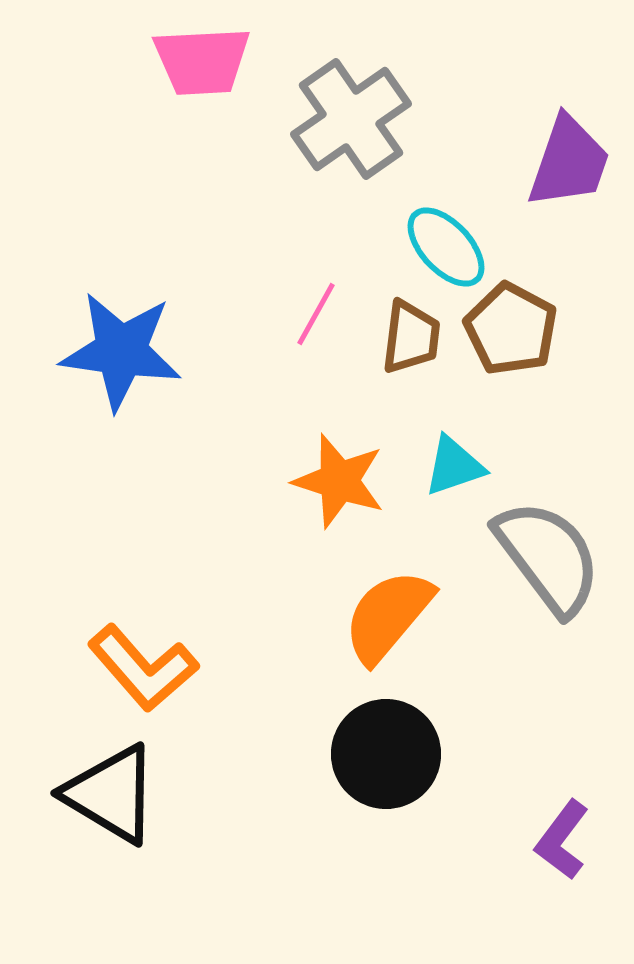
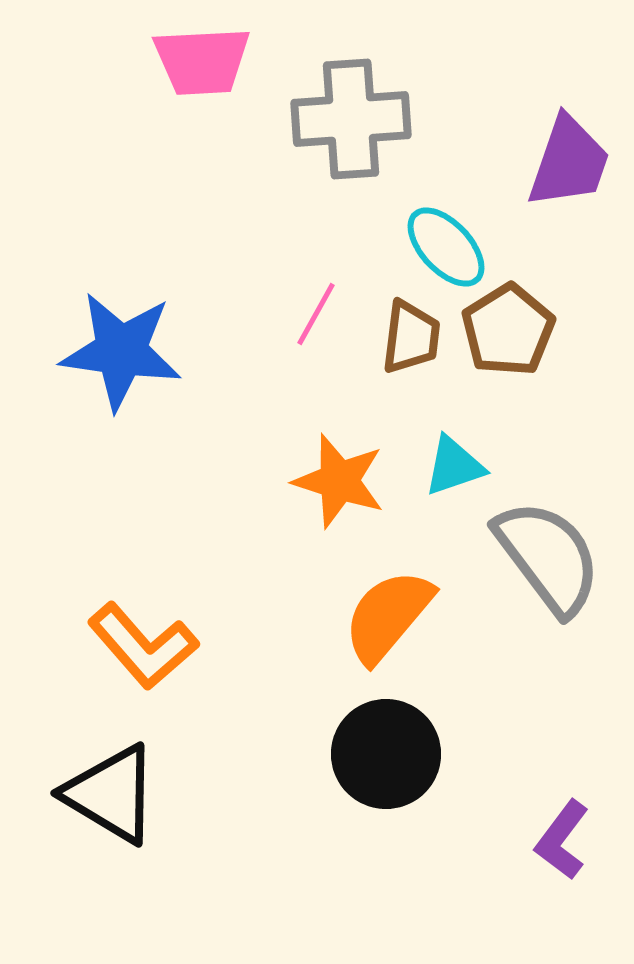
gray cross: rotated 31 degrees clockwise
brown pentagon: moved 3 px left, 1 px down; rotated 12 degrees clockwise
orange L-shape: moved 22 px up
